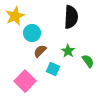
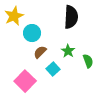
yellow star: moved 1 px left
brown semicircle: moved 1 px down
green semicircle: rotated 16 degrees clockwise
cyan square: rotated 24 degrees clockwise
